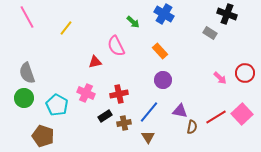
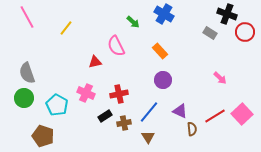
red circle: moved 41 px up
purple triangle: rotated 14 degrees clockwise
red line: moved 1 px left, 1 px up
brown semicircle: moved 2 px down; rotated 16 degrees counterclockwise
